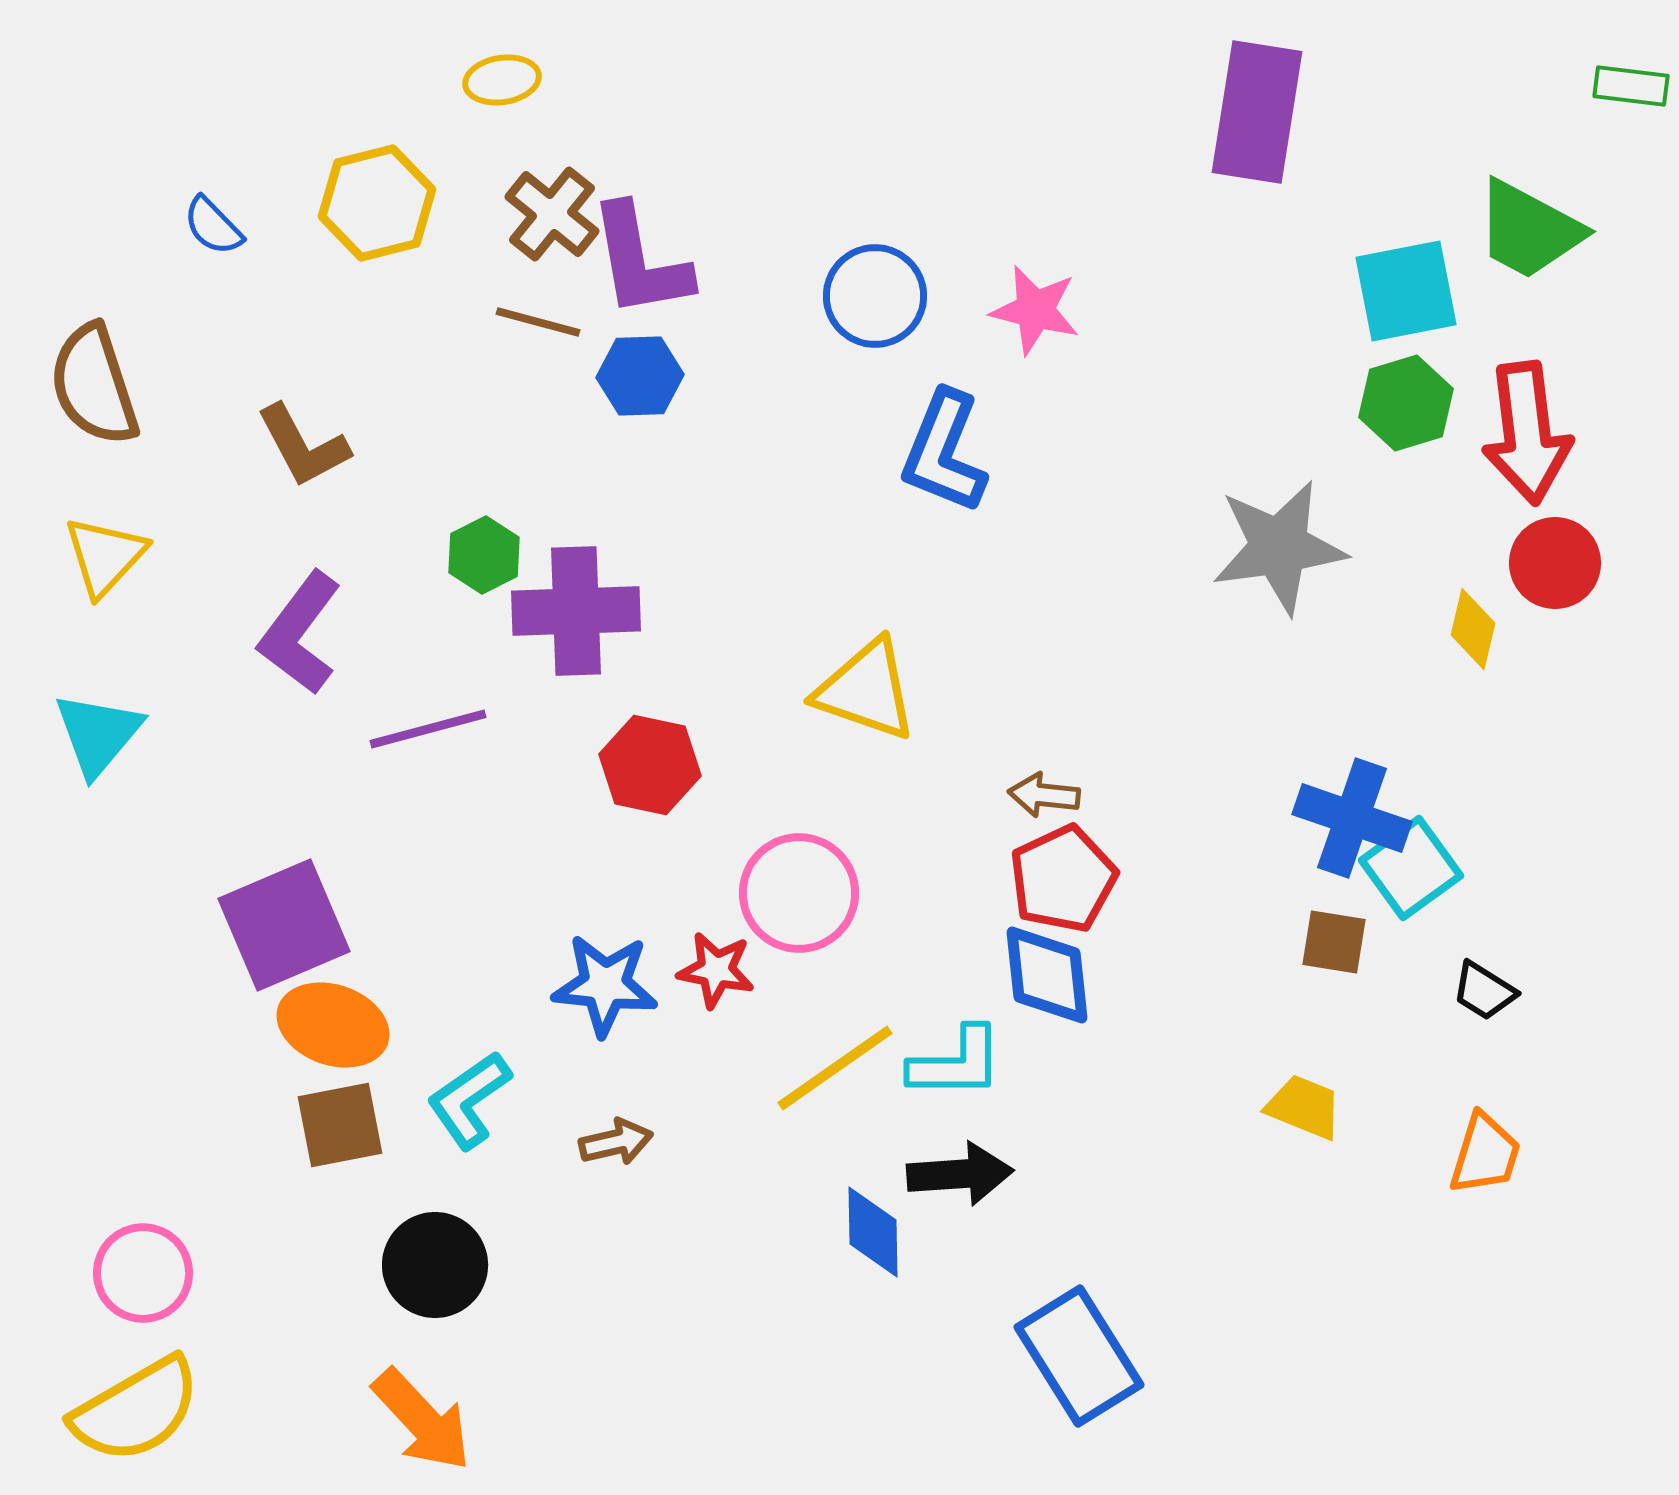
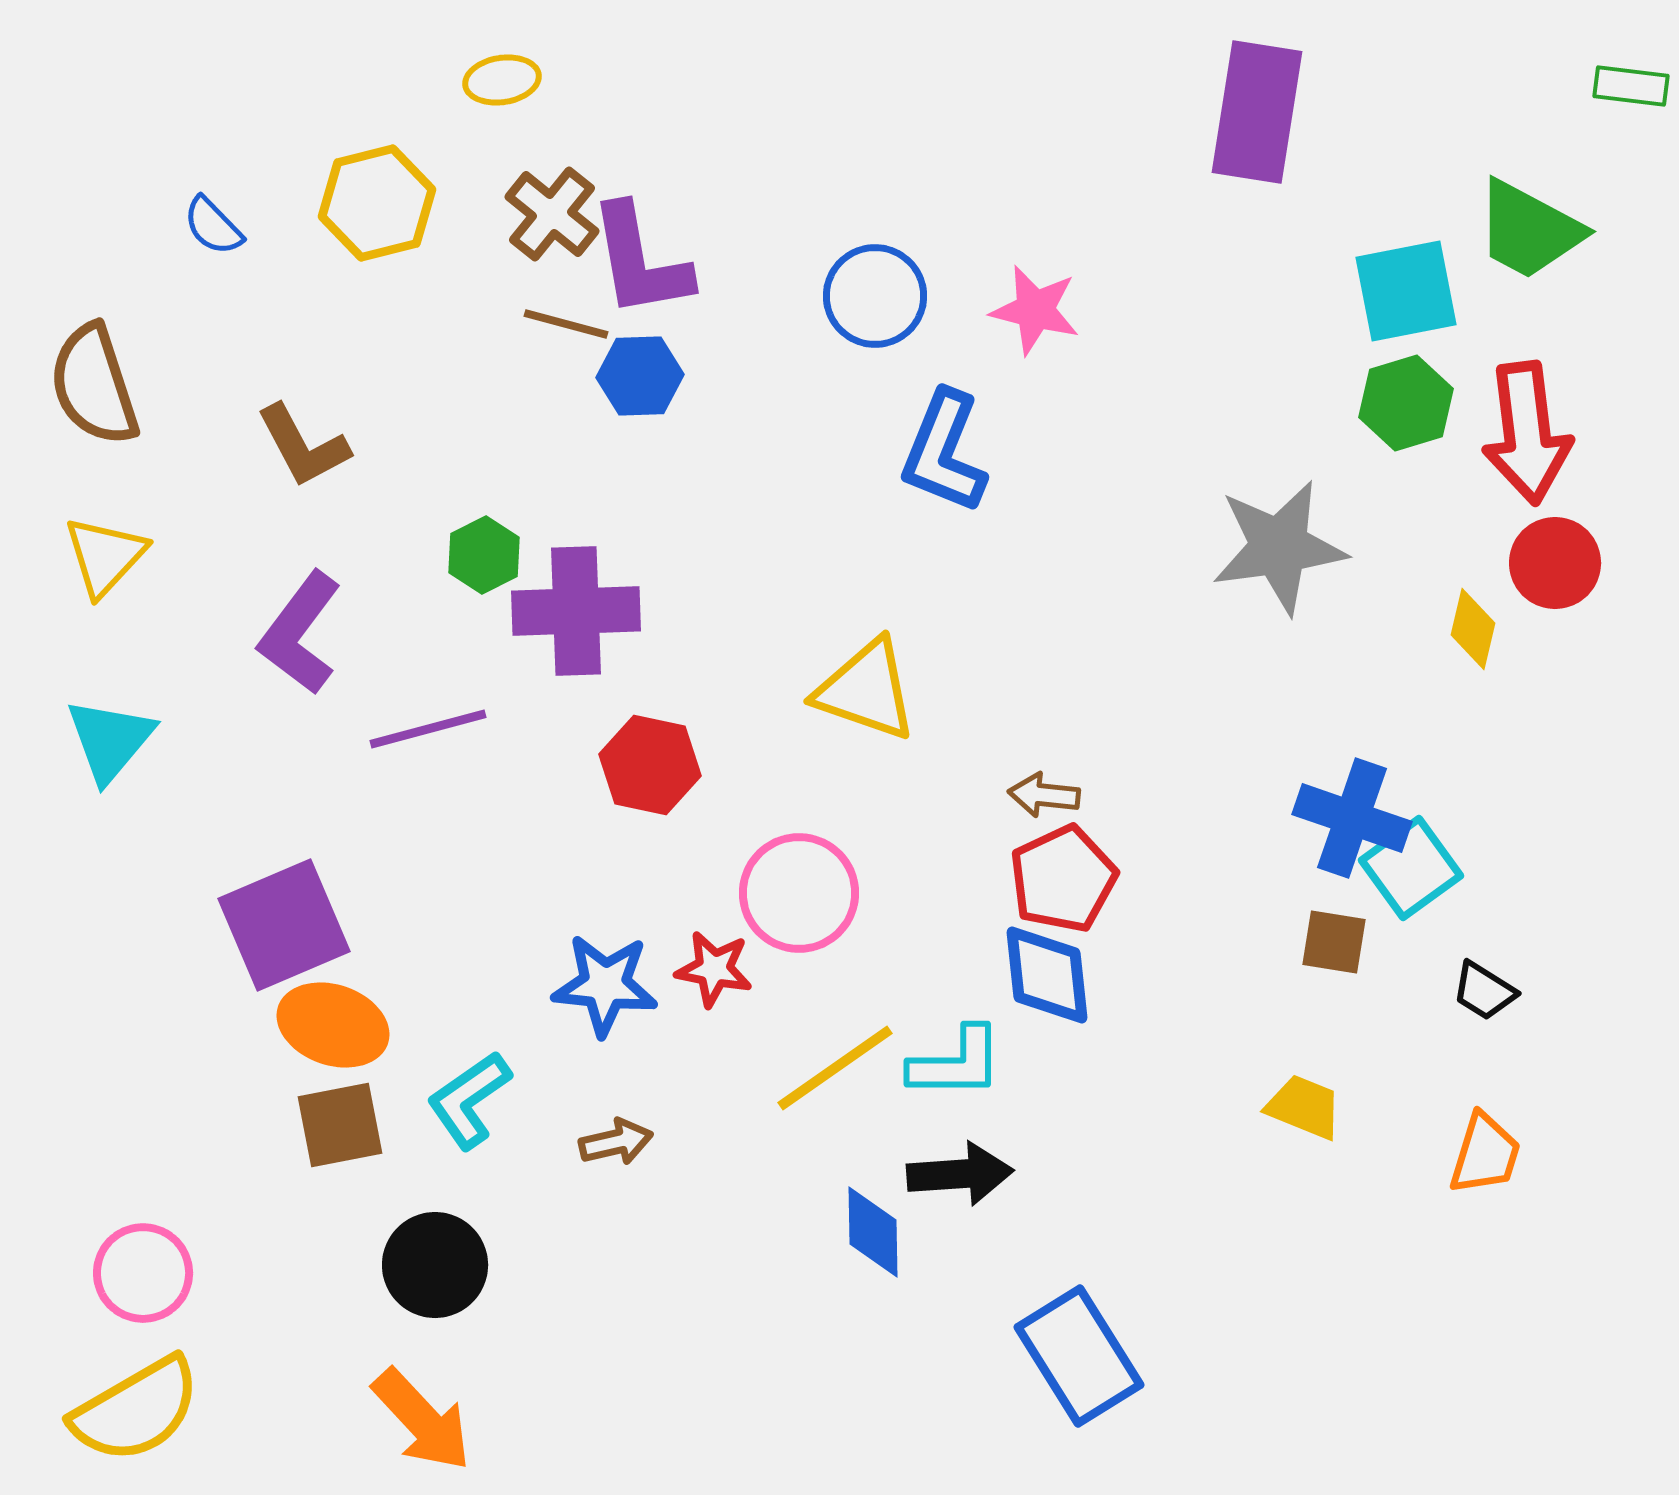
brown line at (538, 322): moved 28 px right, 2 px down
cyan triangle at (98, 734): moved 12 px right, 6 px down
red star at (716, 970): moved 2 px left, 1 px up
